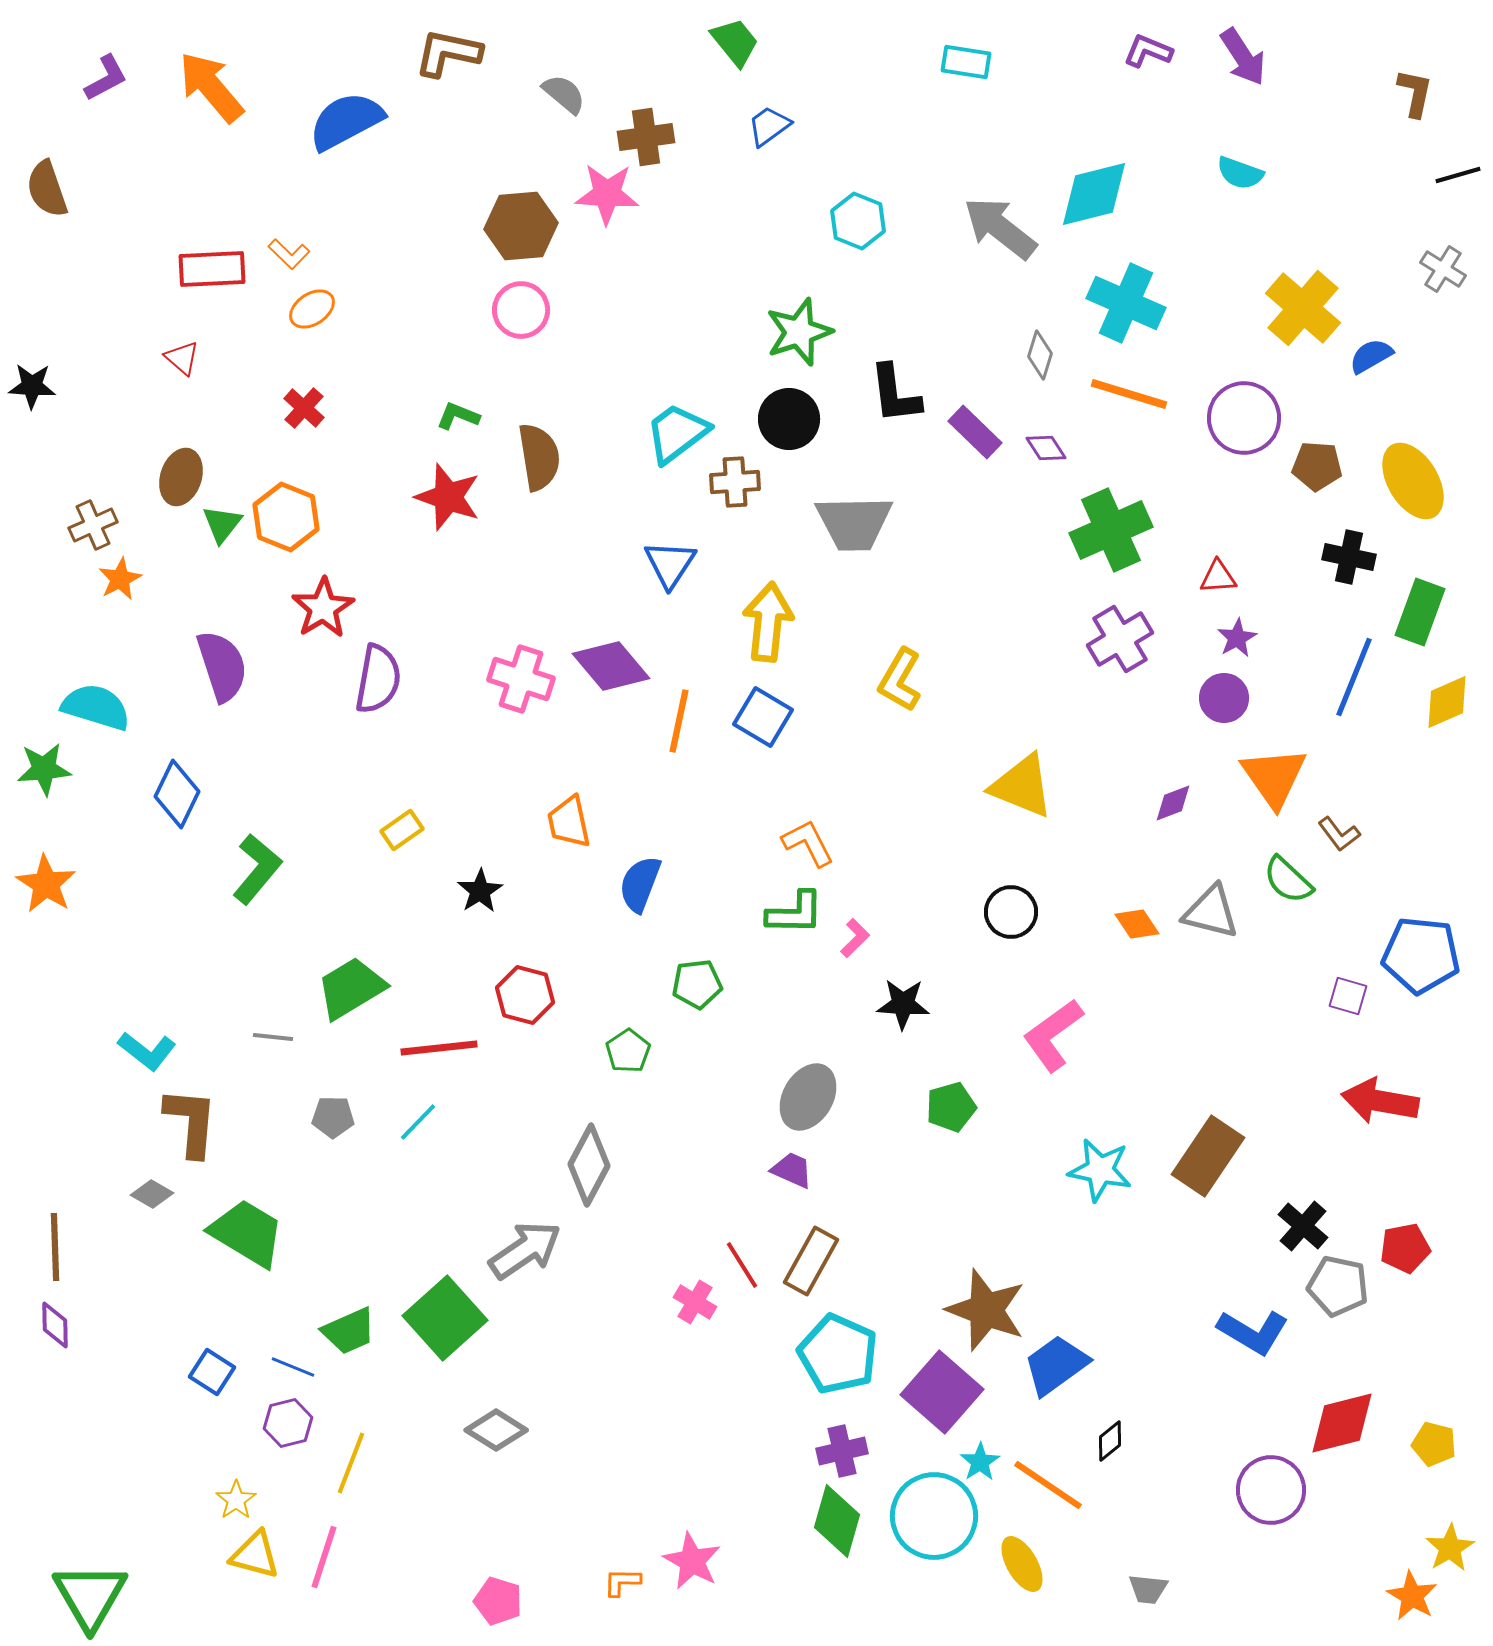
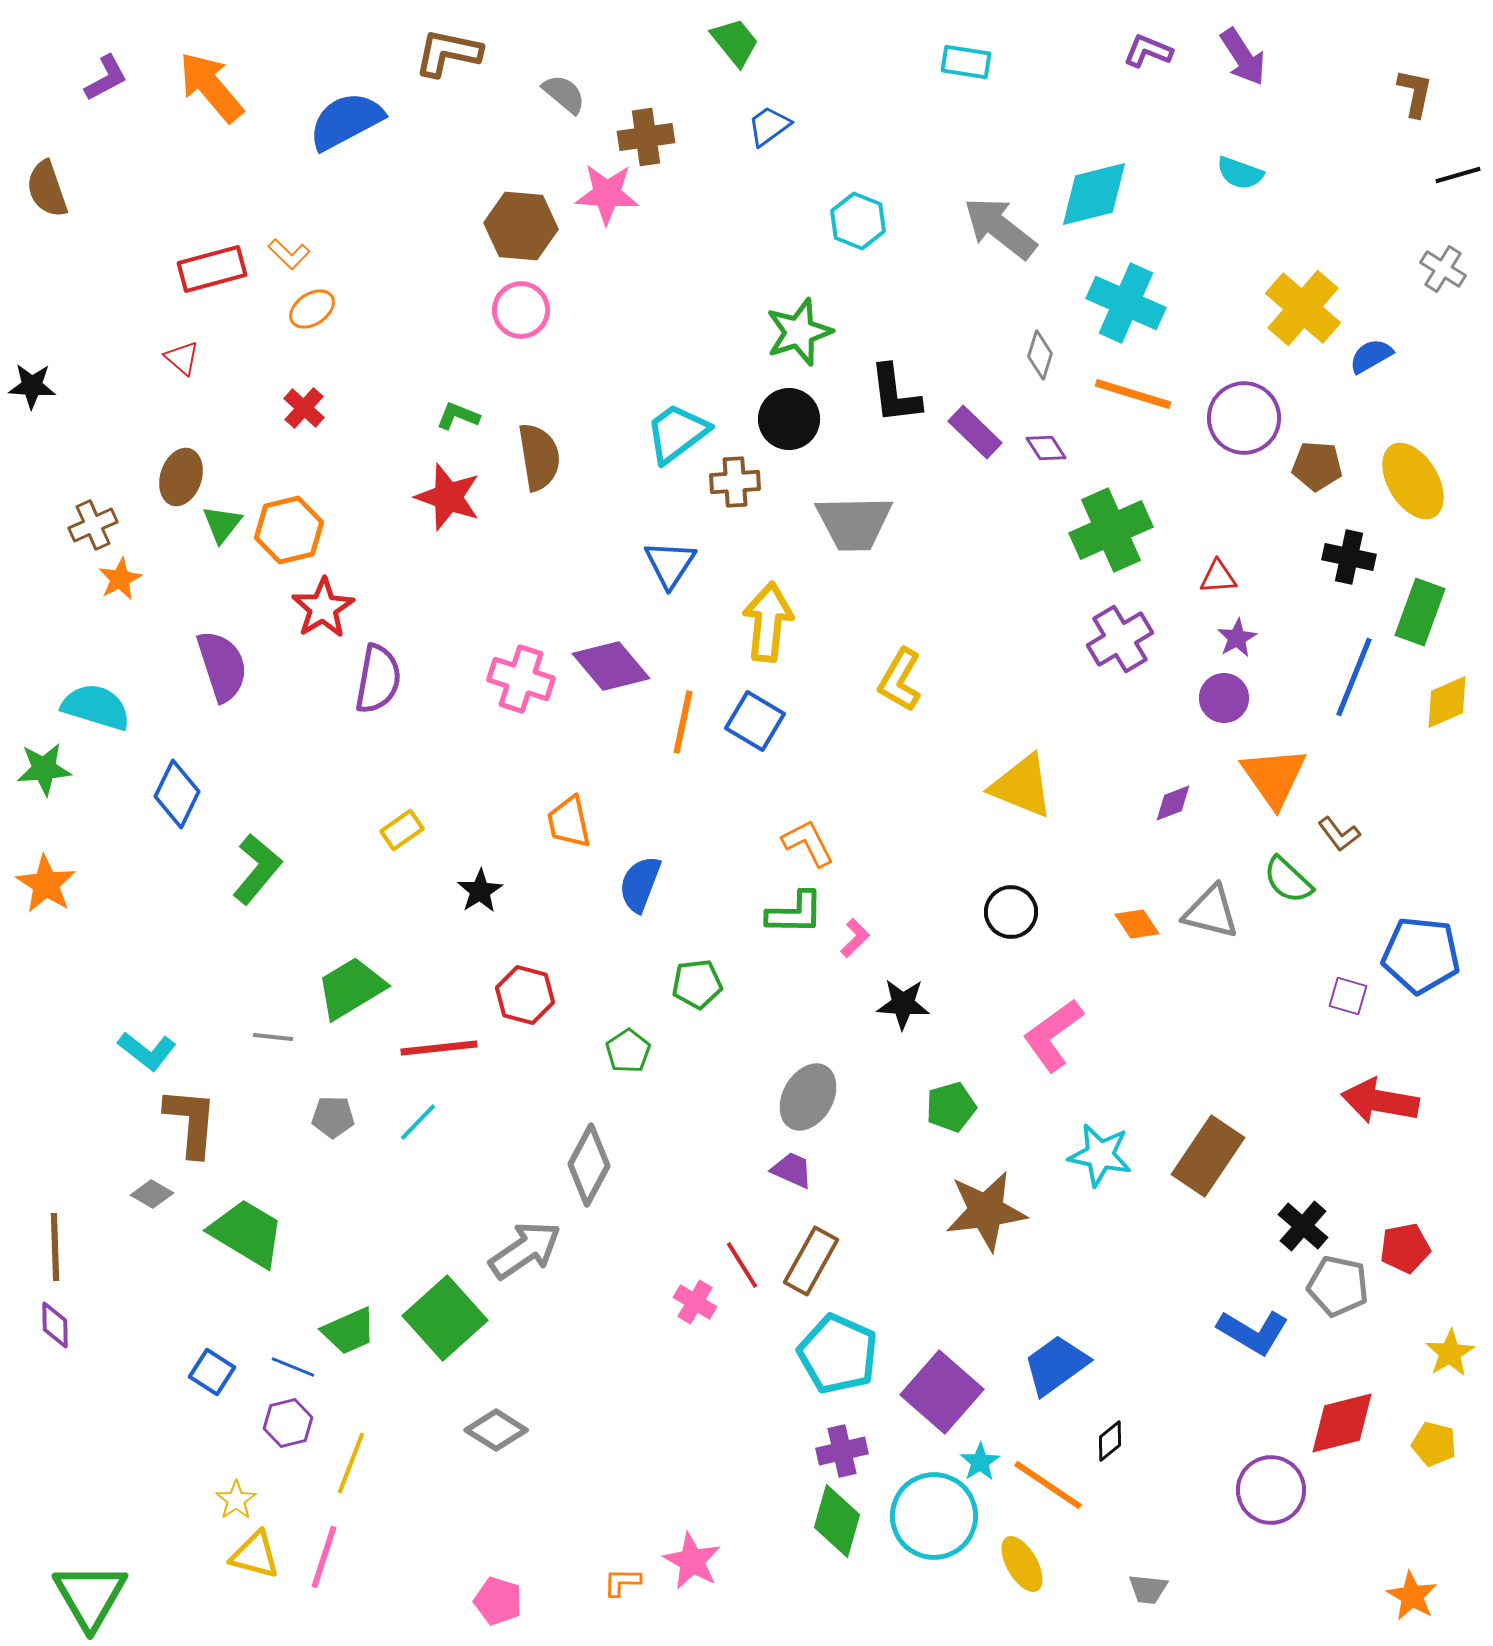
brown hexagon at (521, 226): rotated 10 degrees clockwise
red rectangle at (212, 269): rotated 12 degrees counterclockwise
orange line at (1129, 394): moved 4 px right
orange hexagon at (286, 517): moved 3 px right, 13 px down; rotated 24 degrees clockwise
blue square at (763, 717): moved 8 px left, 4 px down
orange line at (679, 721): moved 4 px right, 1 px down
cyan star at (1100, 1170): moved 15 px up
brown star at (986, 1310): moved 99 px up; rotated 28 degrees counterclockwise
yellow star at (1450, 1548): moved 195 px up
